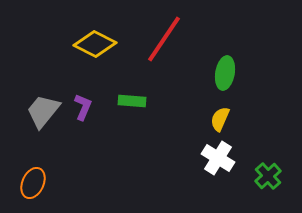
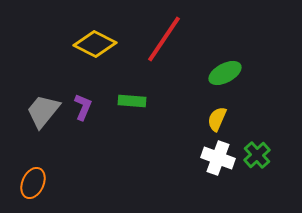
green ellipse: rotated 52 degrees clockwise
yellow semicircle: moved 3 px left
white cross: rotated 12 degrees counterclockwise
green cross: moved 11 px left, 21 px up
